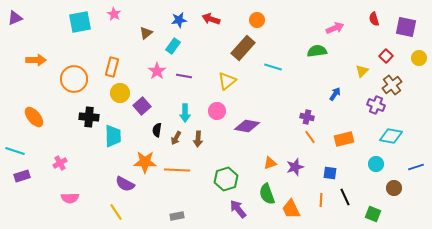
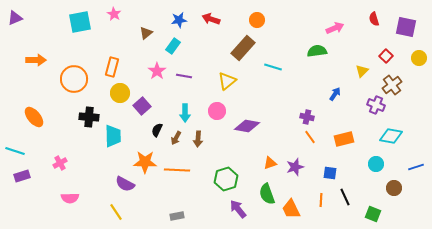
black semicircle at (157, 130): rotated 16 degrees clockwise
